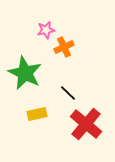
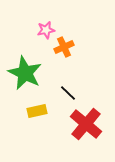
yellow rectangle: moved 3 px up
